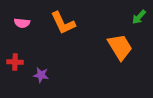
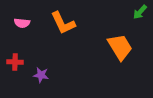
green arrow: moved 1 px right, 5 px up
